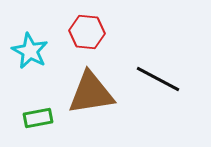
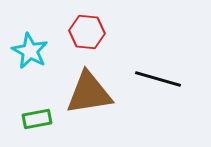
black line: rotated 12 degrees counterclockwise
brown triangle: moved 2 px left
green rectangle: moved 1 px left, 1 px down
